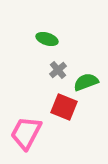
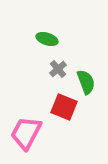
gray cross: moved 1 px up
green semicircle: rotated 90 degrees clockwise
